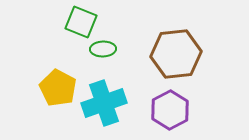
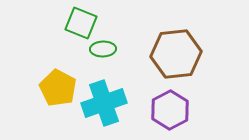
green square: moved 1 px down
